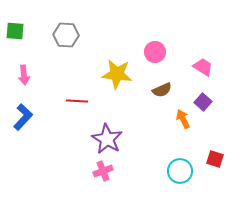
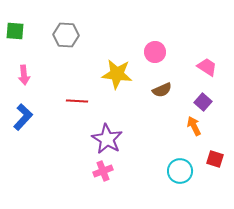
pink trapezoid: moved 4 px right
orange arrow: moved 11 px right, 7 px down
